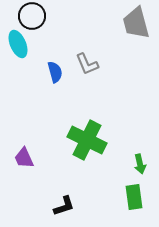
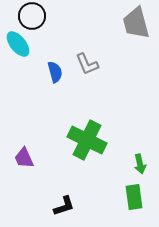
cyan ellipse: rotated 16 degrees counterclockwise
